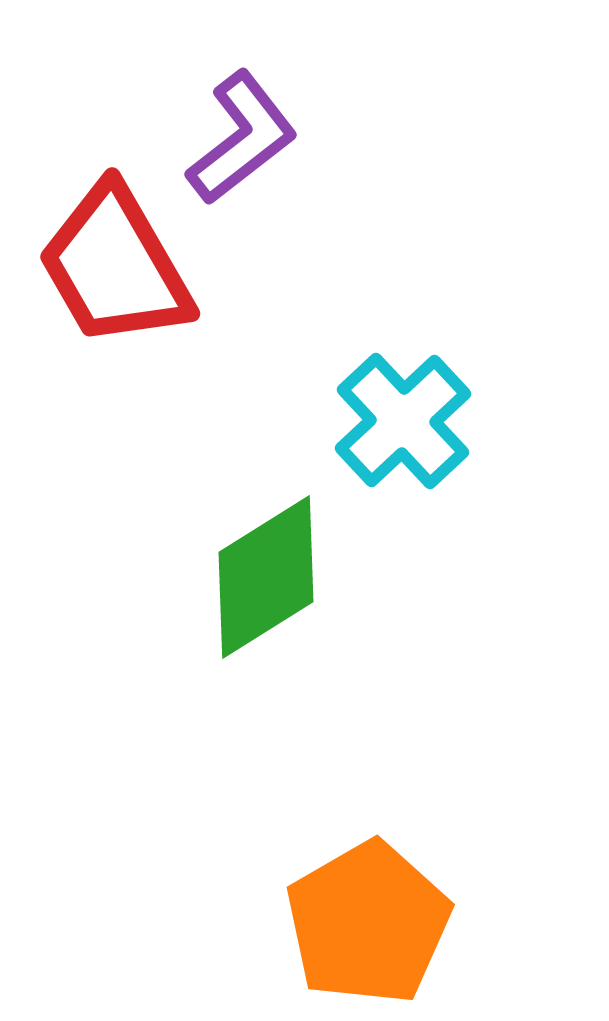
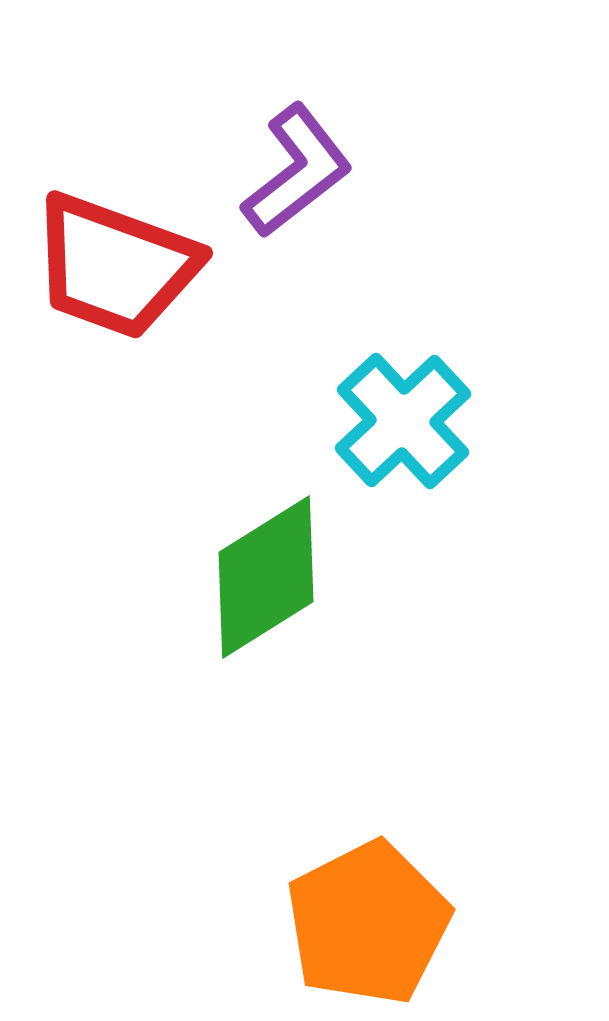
purple L-shape: moved 55 px right, 33 px down
red trapezoid: rotated 40 degrees counterclockwise
orange pentagon: rotated 3 degrees clockwise
